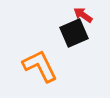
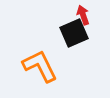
red arrow: rotated 36 degrees clockwise
